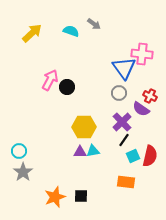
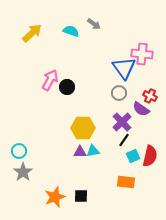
yellow hexagon: moved 1 px left, 1 px down
